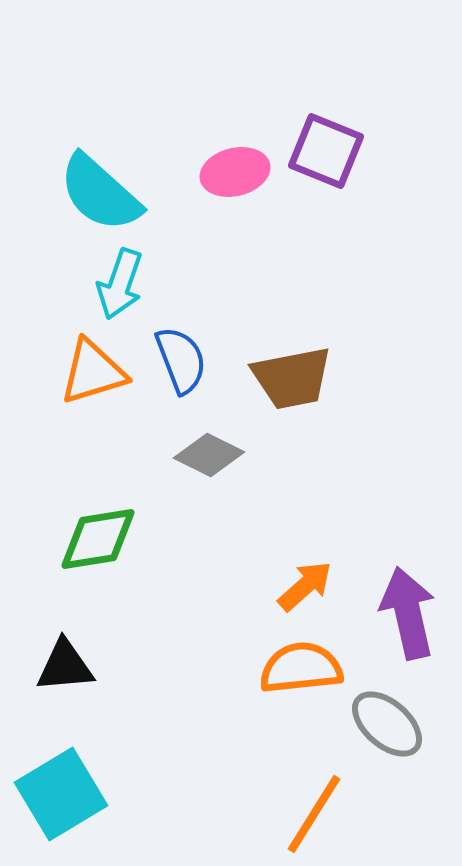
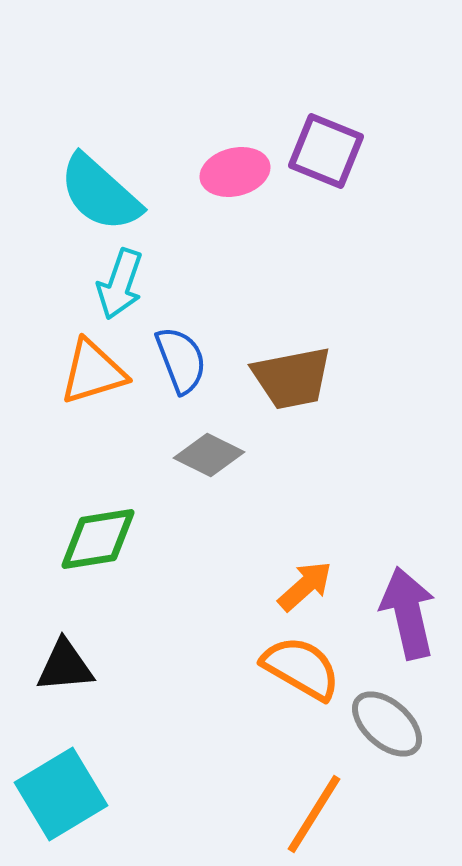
orange semicircle: rotated 36 degrees clockwise
